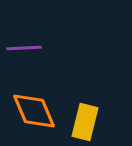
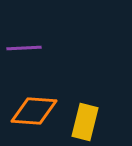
orange diamond: rotated 63 degrees counterclockwise
